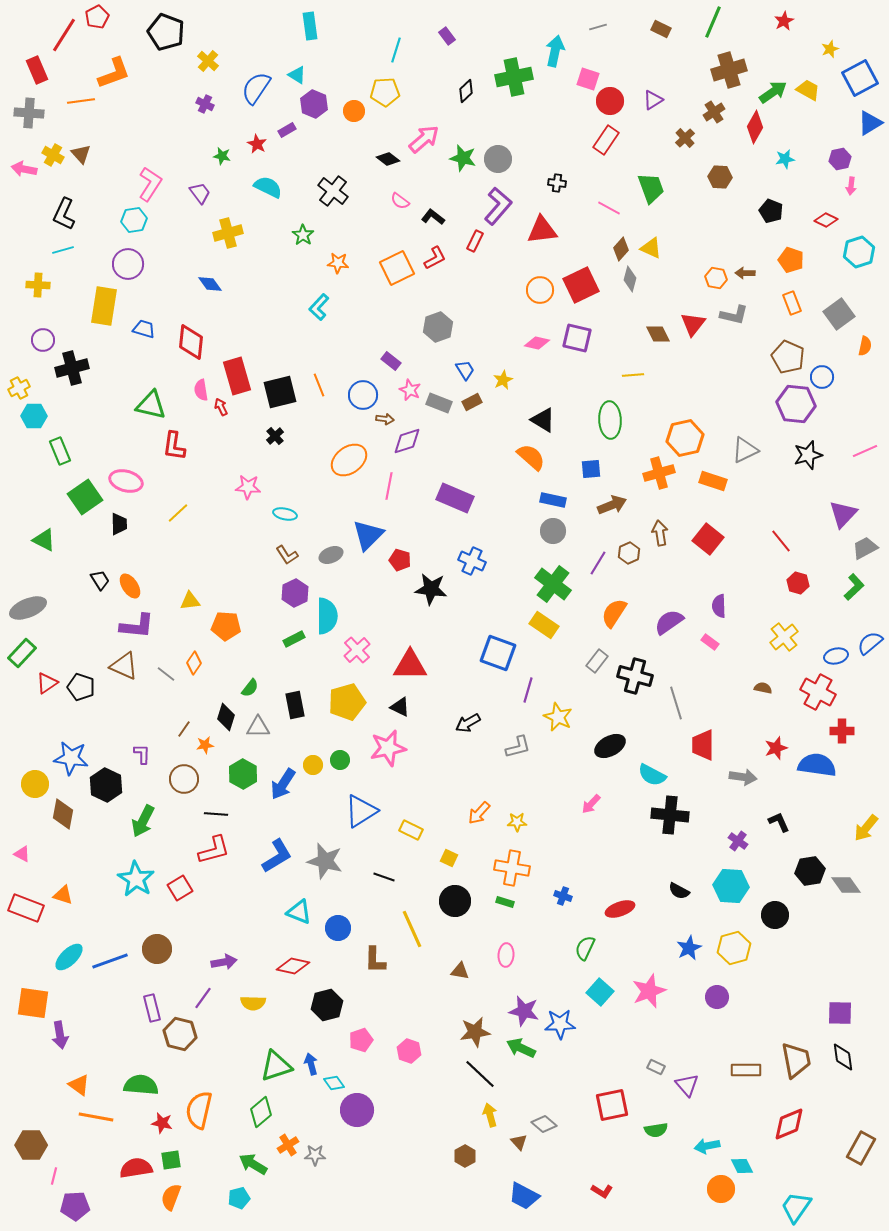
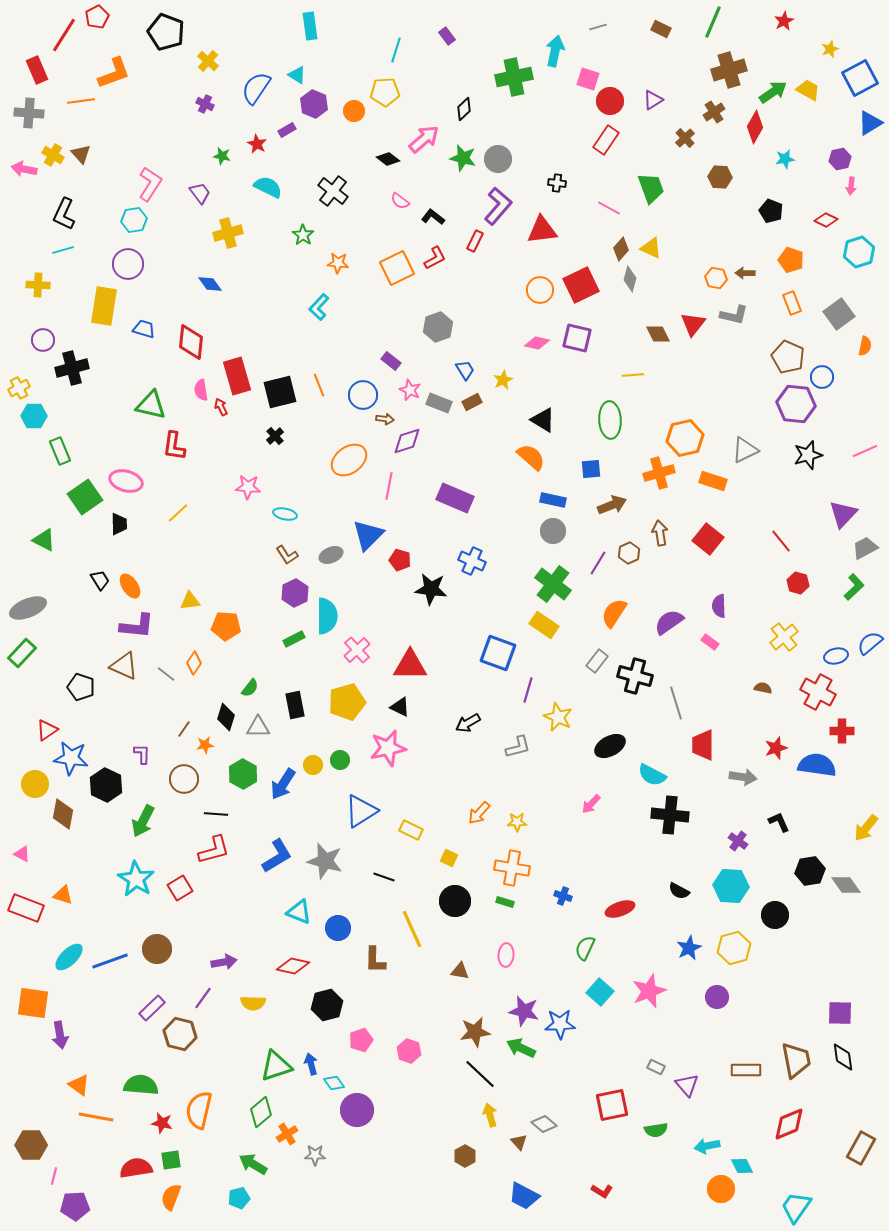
black diamond at (466, 91): moved 2 px left, 18 px down
red triangle at (47, 683): moved 47 px down
purple rectangle at (152, 1008): rotated 60 degrees clockwise
orange cross at (288, 1145): moved 1 px left, 11 px up
